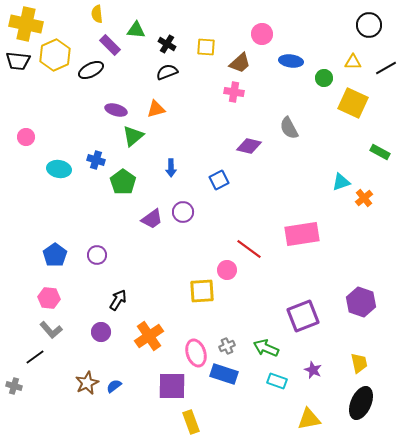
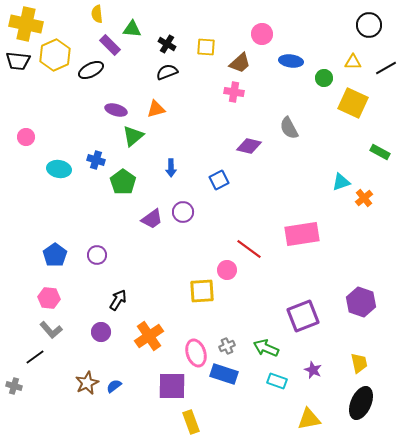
green triangle at (136, 30): moved 4 px left, 1 px up
